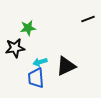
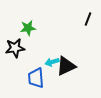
black line: rotated 48 degrees counterclockwise
cyan arrow: moved 12 px right
